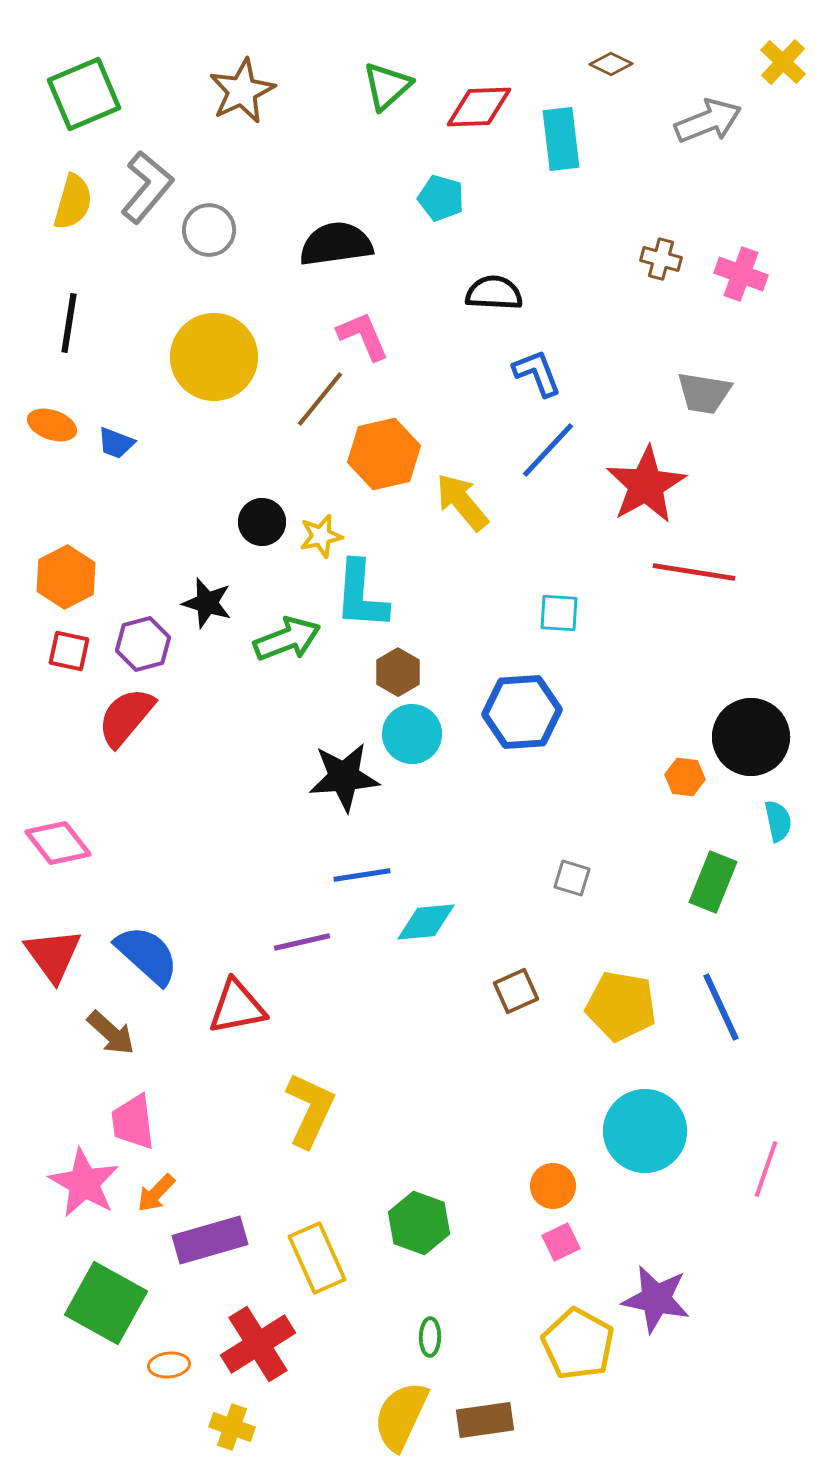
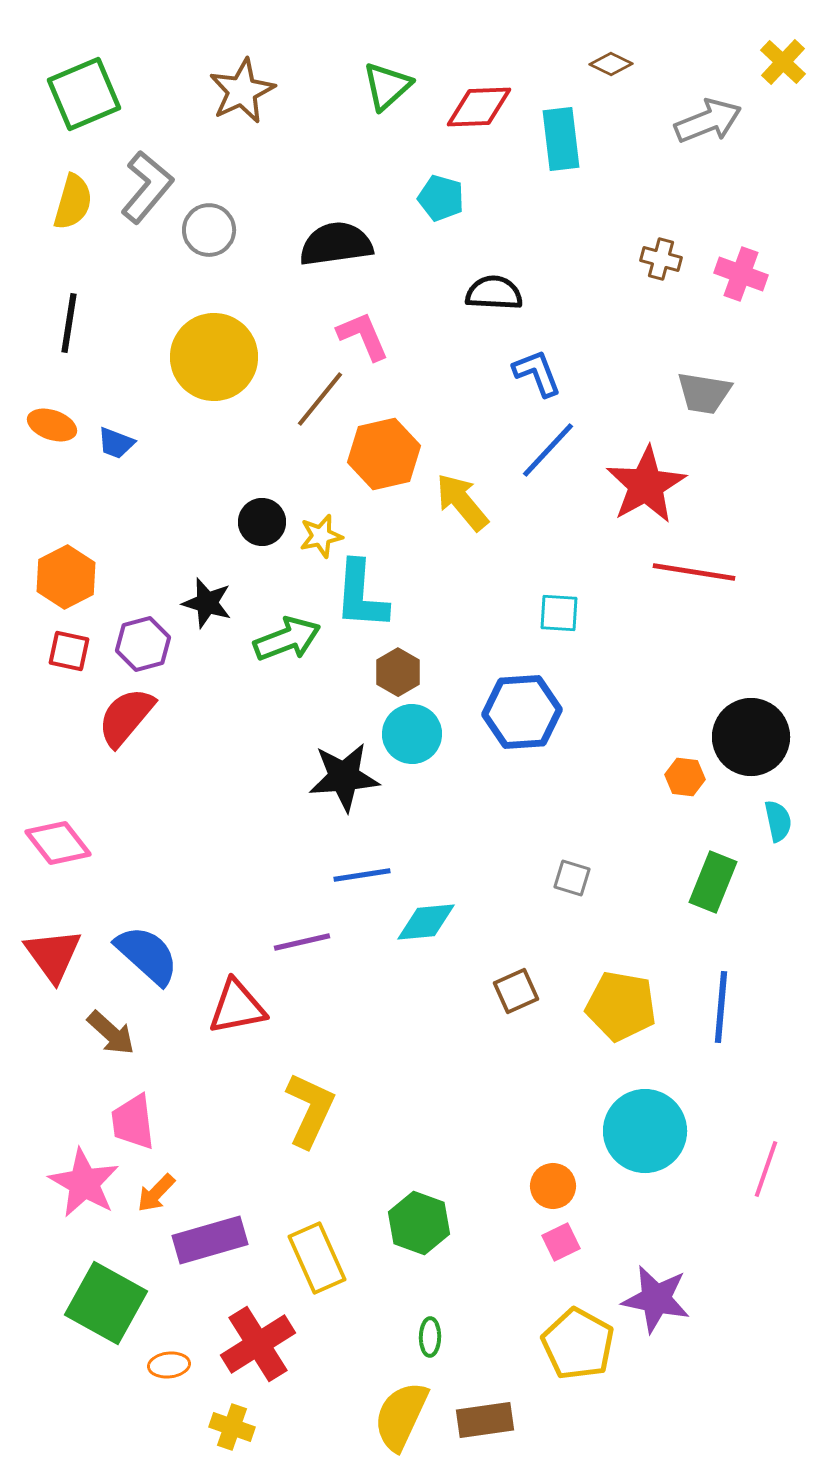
blue line at (721, 1007): rotated 30 degrees clockwise
